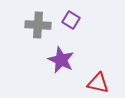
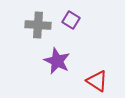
purple star: moved 4 px left, 1 px down
red triangle: moved 1 px left, 2 px up; rotated 20 degrees clockwise
